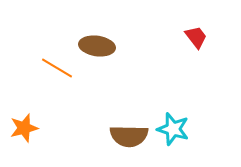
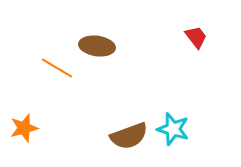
brown semicircle: rotated 21 degrees counterclockwise
